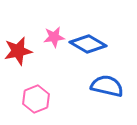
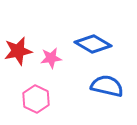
pink star: moved 3 px left, 21 px down
blue diamond: moved 5 px right
pink hexagon: rotated 12 degrees counterclockwise
